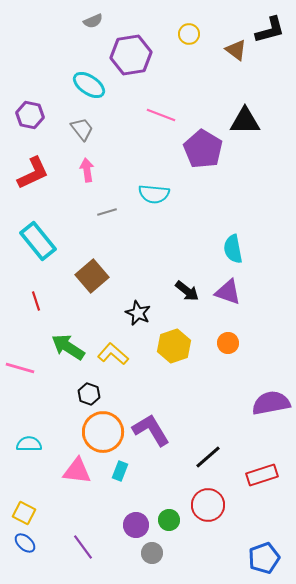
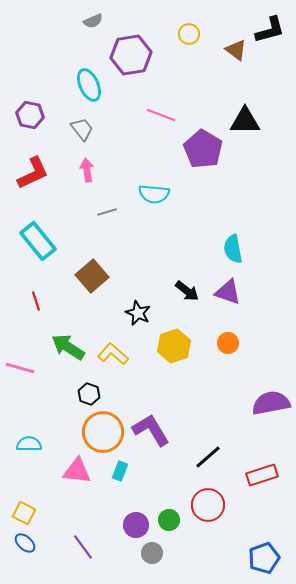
cyan ellipse at (89, 85): rotated 32 degrees clockwise
